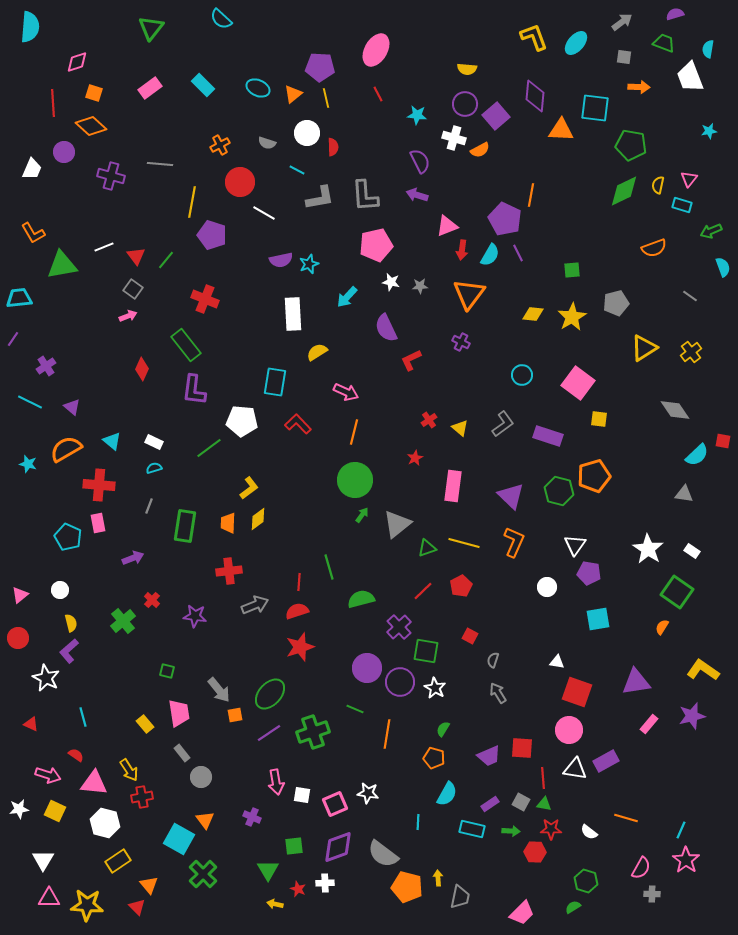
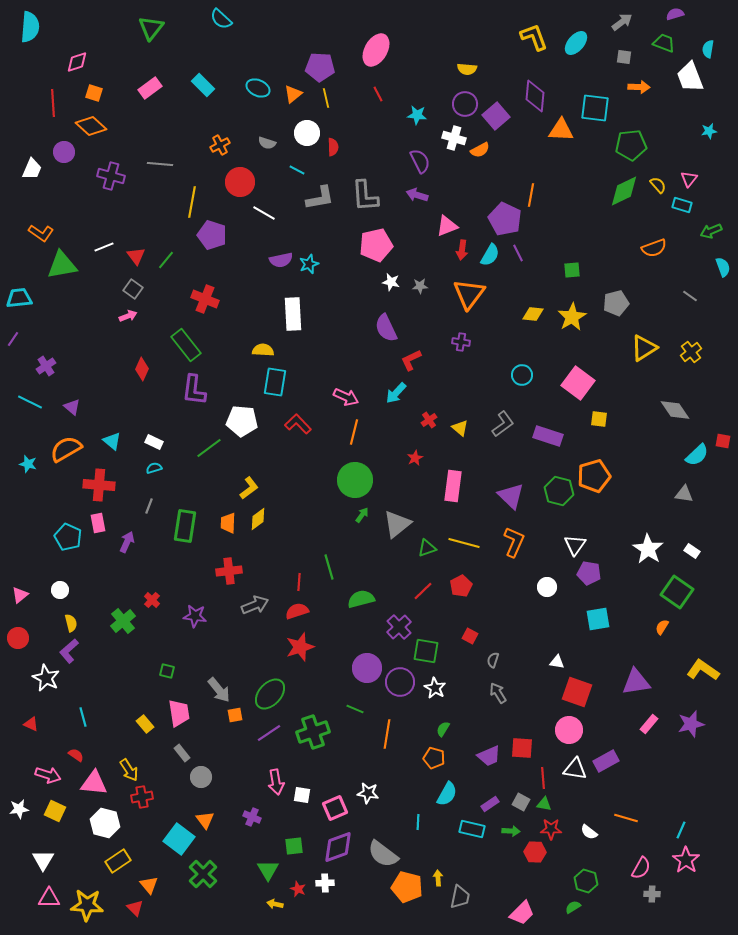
green pentagon at (631, 145): rotated 16 degrees counterclockwise
yellow semicircle at (658, 185): rotated 126 degrees clockwise
orange L-shape at (33, 233): moved 8 px right; rotated 25 degrees counterclockwise
cyan arrow at (347, 297): moved 49 px right, 96 px down
purple cross at (461, 342): rotated 18 degrees counterclockwise
yellow semicircle at (317, 352): moved 54 px left, 2 px up; rotated 35 degrees clockwise
pink arrow at (346, 392): moved 5 px down
purple arrow at (133, 558): moved 6 px left, 16 px up; rotated 45 degrees counterclockwise
purple star at (692, 716): moved 1 px left, 8 px down
pink square at (335, 804): moved 4 px down
cyan square at (179, 839): rotated 8 degrees clockwise
red triangle at (137, 907): moved 2 px left, 1 px down
